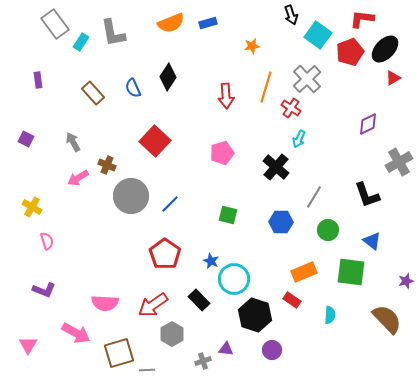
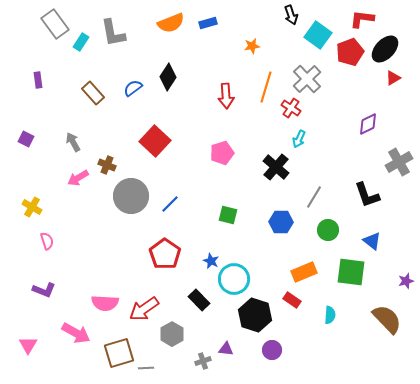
blue semicircle at (133, 88): rotated 78 degrees clockwise
red arrow at (153, 305): moved 9 px left, 4 px down
gray line at (147, 370): moved 1 px left, 2 px up
